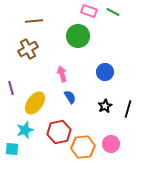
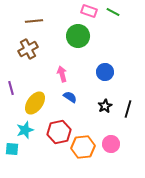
blue semicircle: rotated 24 degrees counterclockwise
